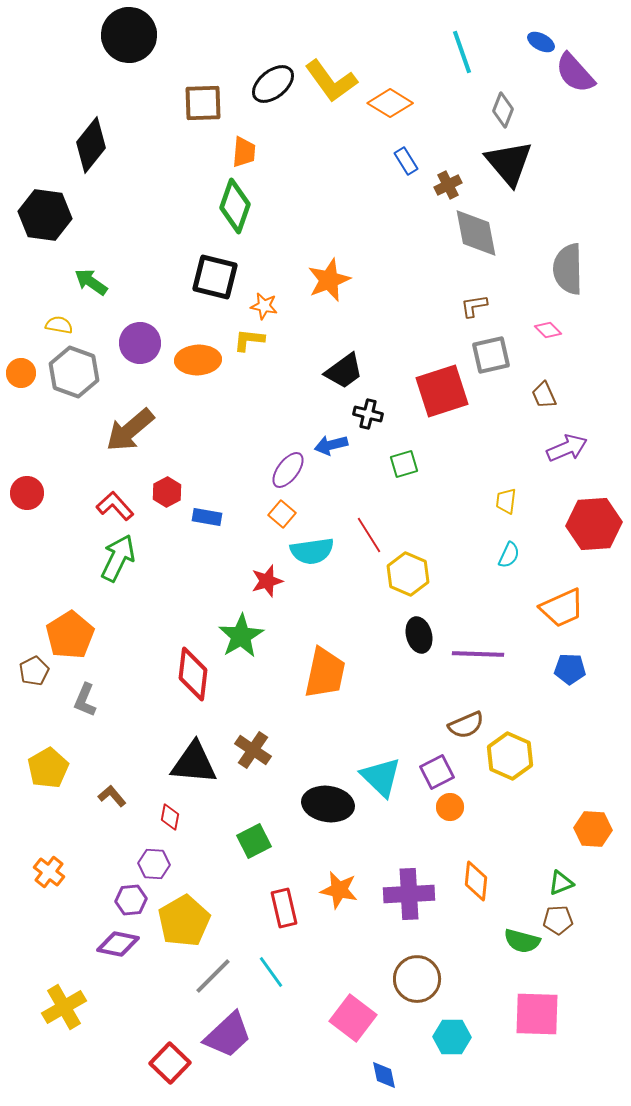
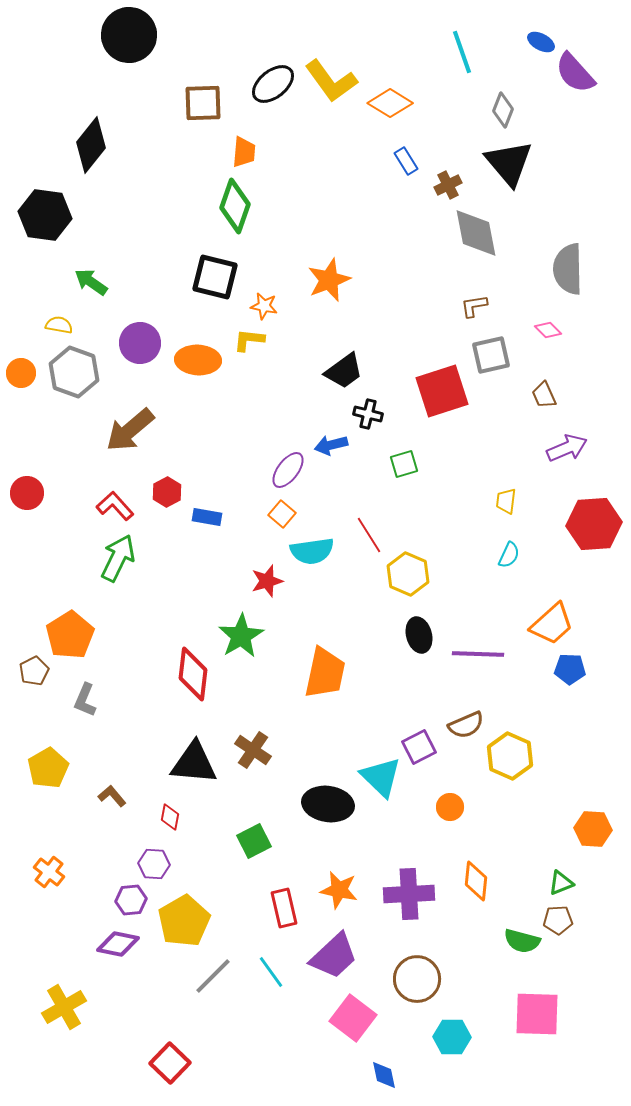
orange ellipse at (198, 360): rotated 6 degrees clockwise
orange trapezoid at (562, 608): moved 10 px left, 16 px down; rotated 18 degrees counterclockwise
purple square at (437, 772): moved 18 px left, 25 px up
purple trapezoid at (228, 1035): moved 106 px right, 79 px up
